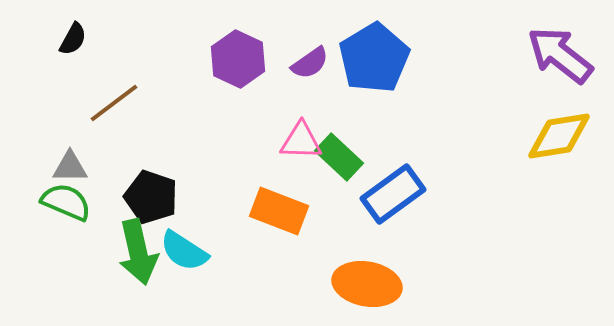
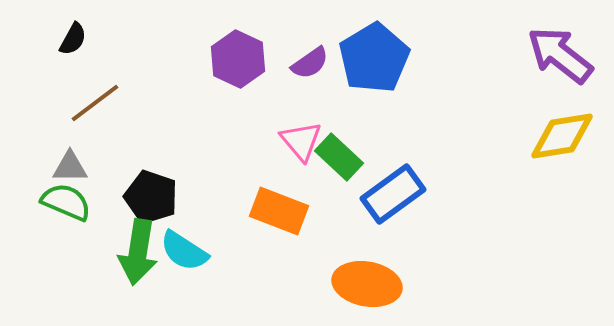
brown line: moved 19 px left
yellow diamond: moved 3 px right
pink triangle: rotated 48 degrees clockwise
green arrow: rotated 22 degrees clockwise
